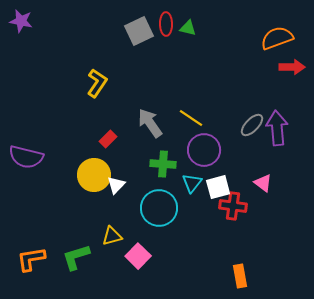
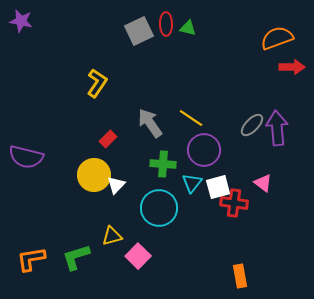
red cross: moved 1 px right, 3 px up
